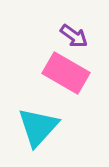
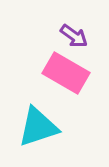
cyan triangle: rotated 30 degrees clockwise
